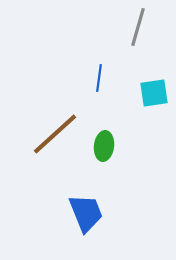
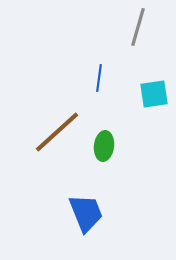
cyan square: moved 1 px down
brown line: moved 2 px right, 2 px up
